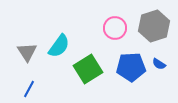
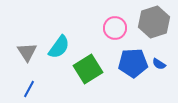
gray hexagon: moved 4 px up
cyan semicircle: moved 1 px down
blue pentagon: moved 2 px right, 4 px up
